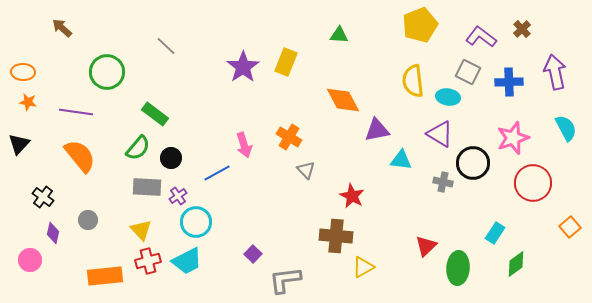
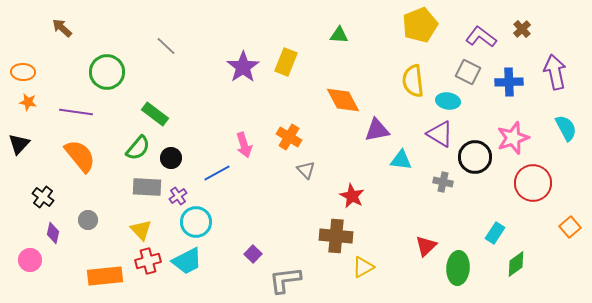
cyan ellipse at (448, 97): moved 4 px down
black circle at (473, 163): moved 2 px right, 6 px up
